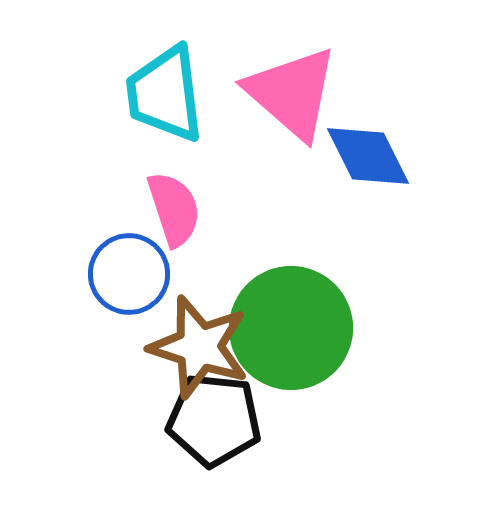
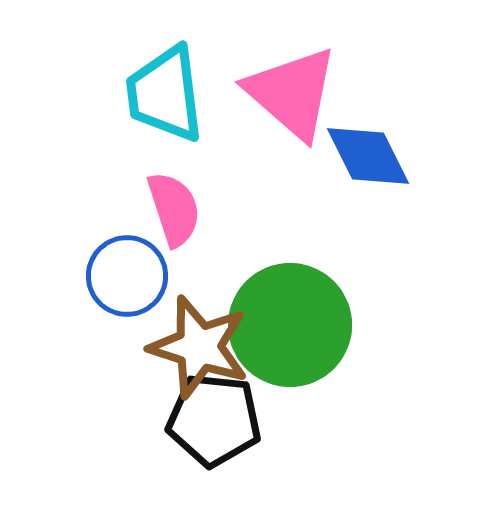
blue circle: moved 2 px left, 2 px down
green circle: moved 1 px left, 3 px up
